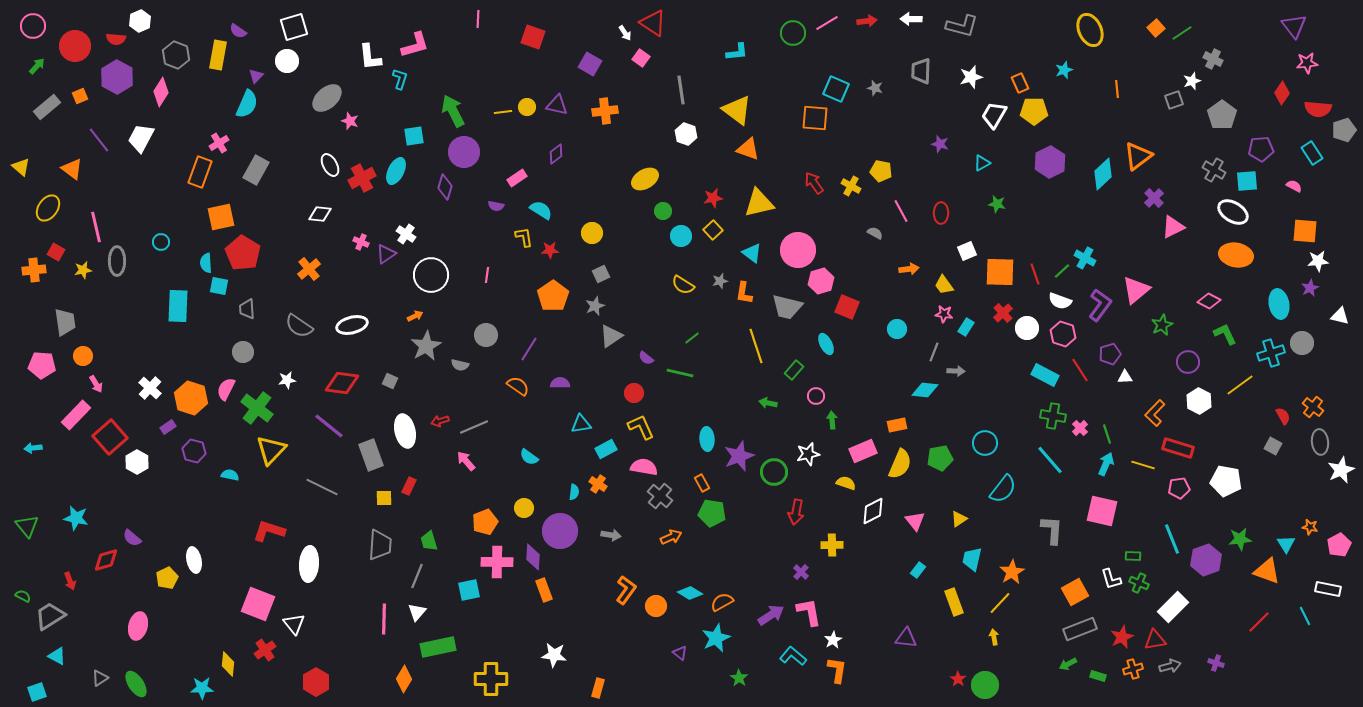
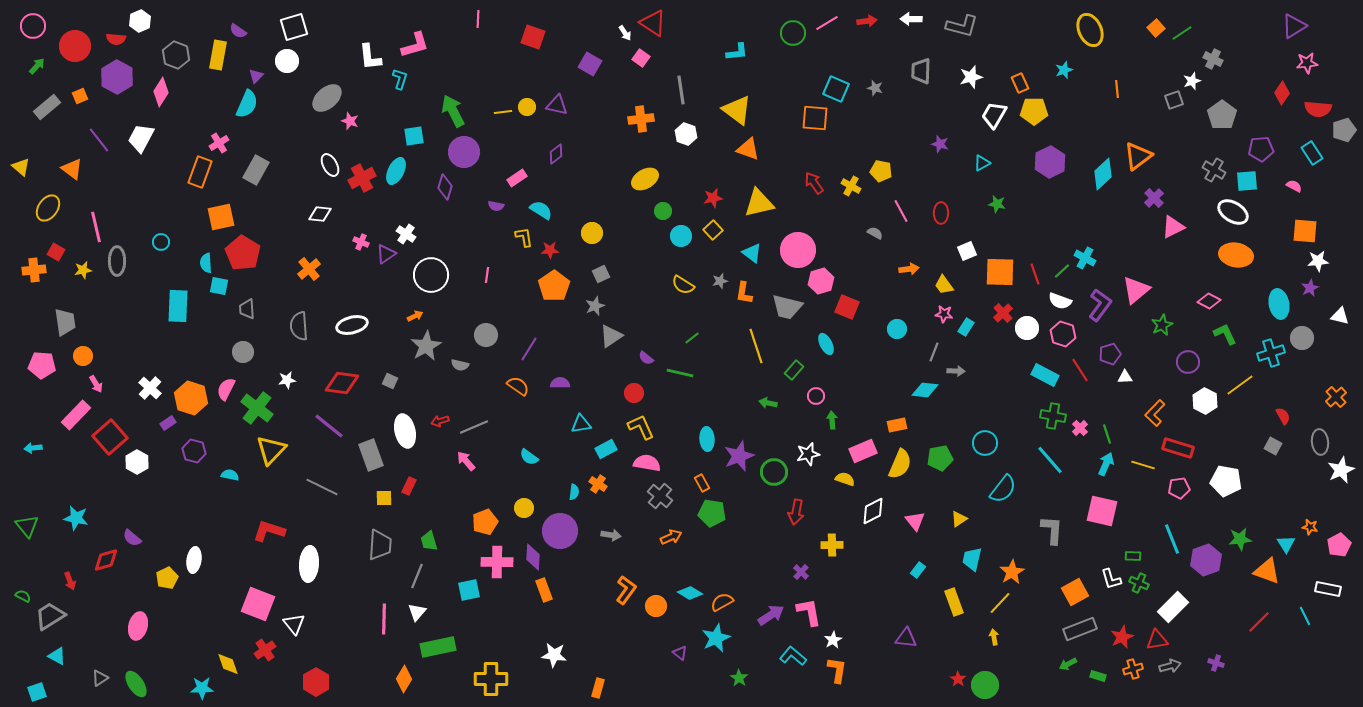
purple triangle at (1294, 26): rotated 36 degrees clockwise
orange cross at (605, 111): moved 36 px right, 8 px down
orange pentagon at (553, 296): moved 1 px right, 10 px up
gray semicircle at (299, 326): rotated 52 degrees clockwise
gray circle at (1302, 343): moved 5 px up
white hexagon at (1199, 401): moved 6 px right
orange cross at (1313, 407): moved 23 px right, 10 px up; rotated 10 degrees clockwise
purple rectangle at (168, 427): moved 4 px up
pink semicircle at (644, 467): moved 3 px right, 4 px up
yellow semicircle at (846, 483): moved 1 px left, 4 px up
white ellipse at (194, 560): rotated 20 degrees clockwise
red triangle at (1155, 640): moved 2 px right
yellow diamond at (228, 664): rotated 25 degrees counterclockwise
